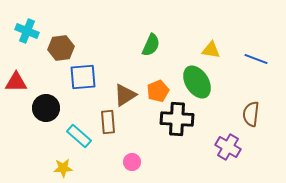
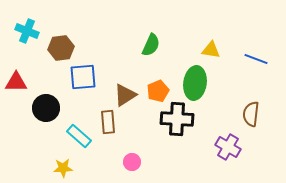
green ellipse: moved 2 px left, 1 px down; rotated 40 degrees clockwise
